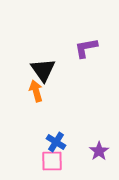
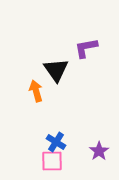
black triangle: moved 13 px right
